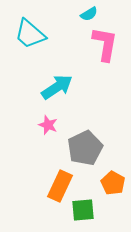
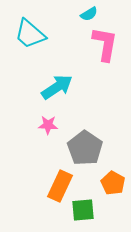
pink star: rotated 18 degrees counterclockwise
gray pentagon: rotated 12 degrees counterclockwise
